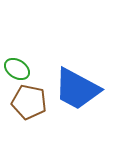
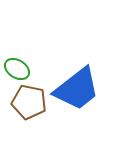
blue trapezoid: rotated 66 degrees counterclockwise
